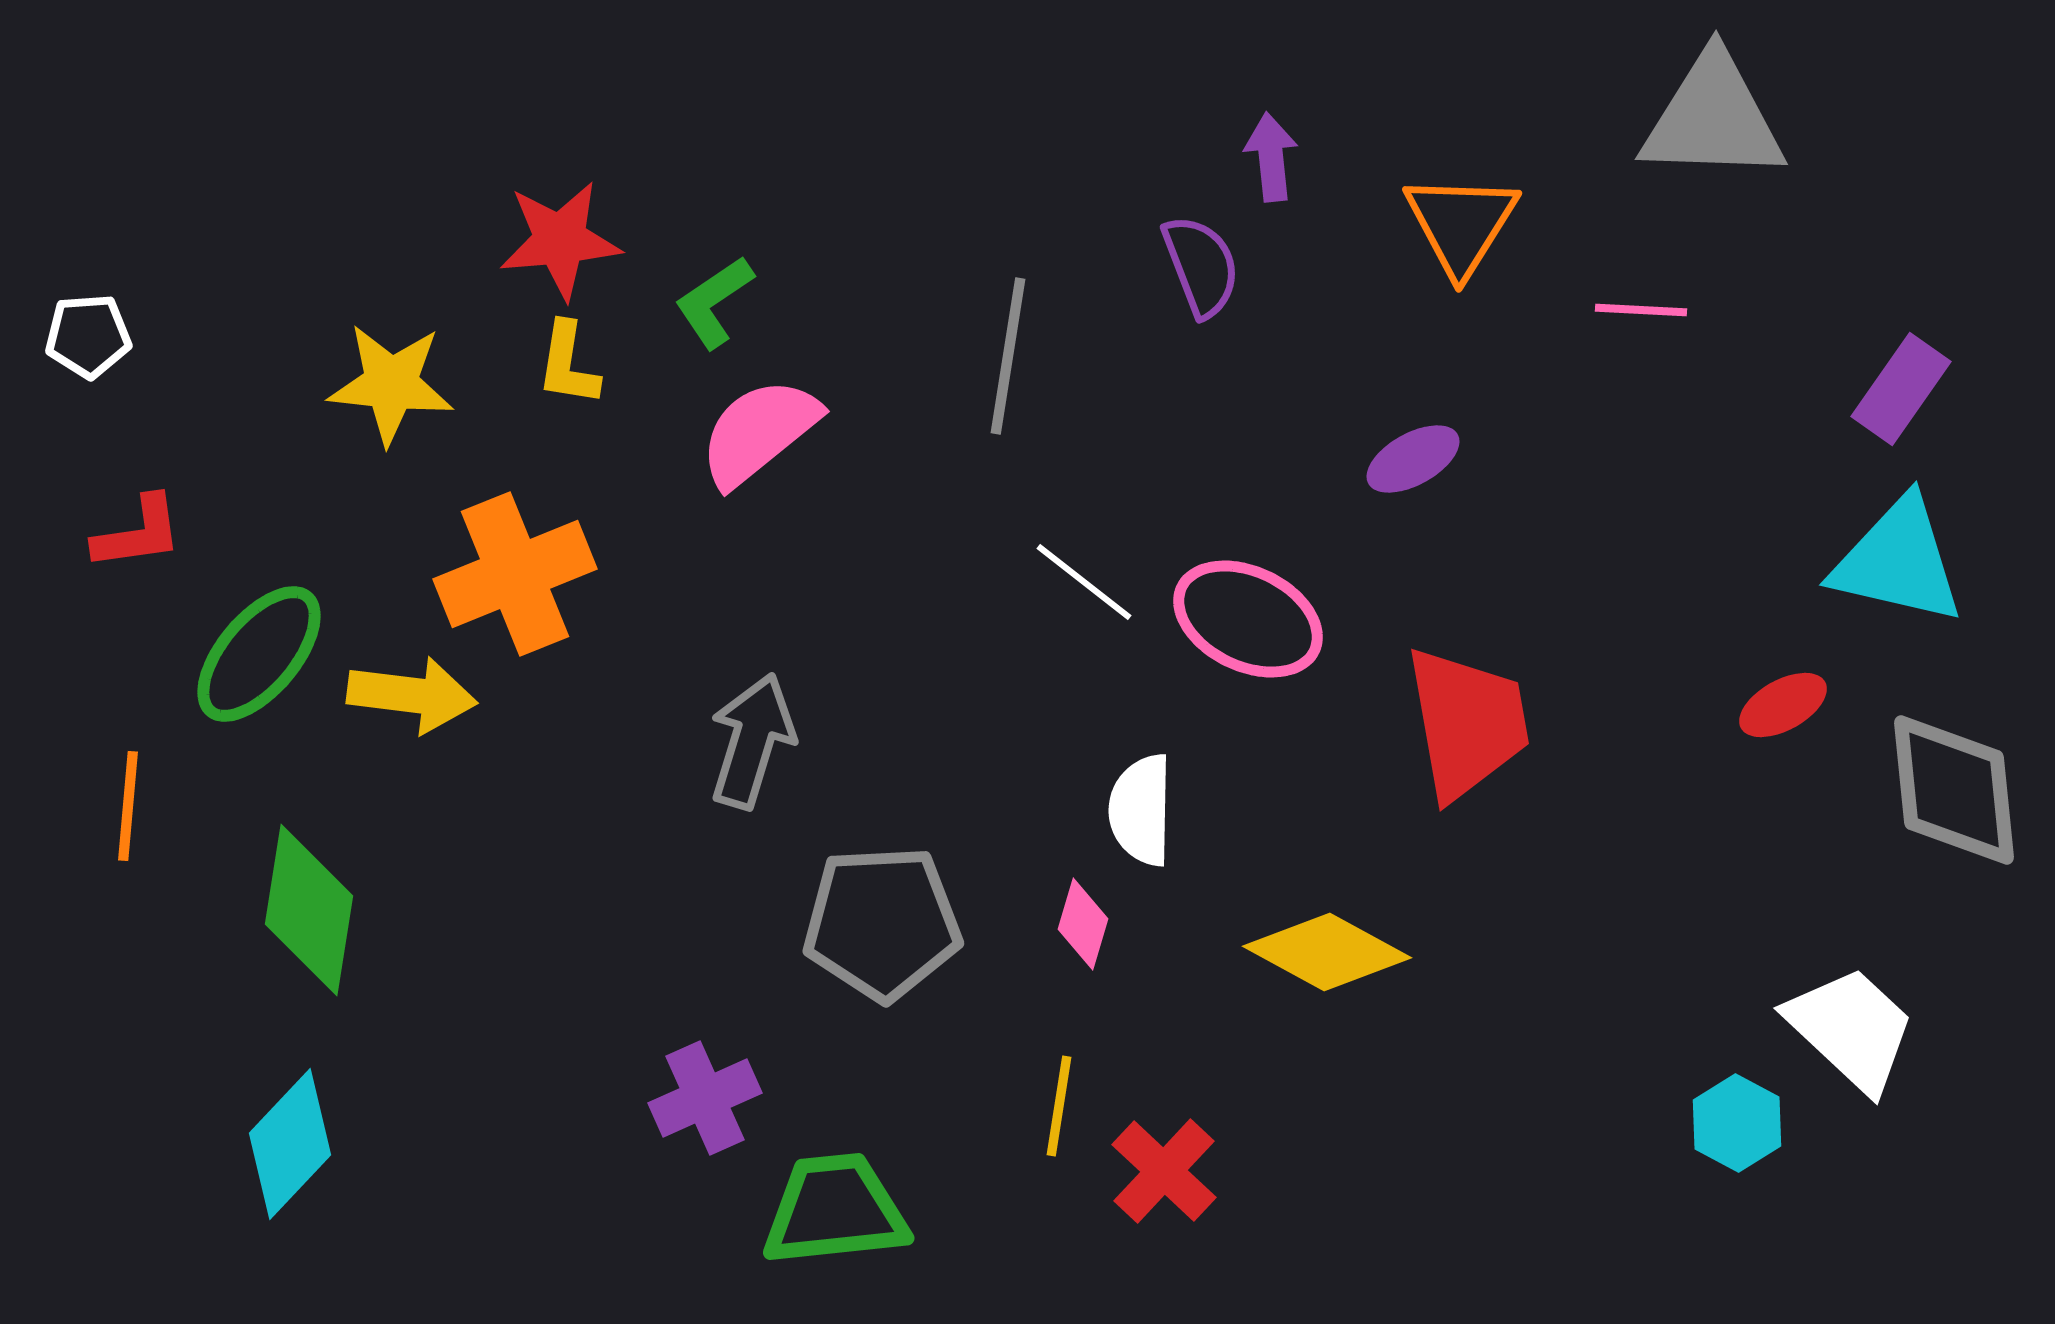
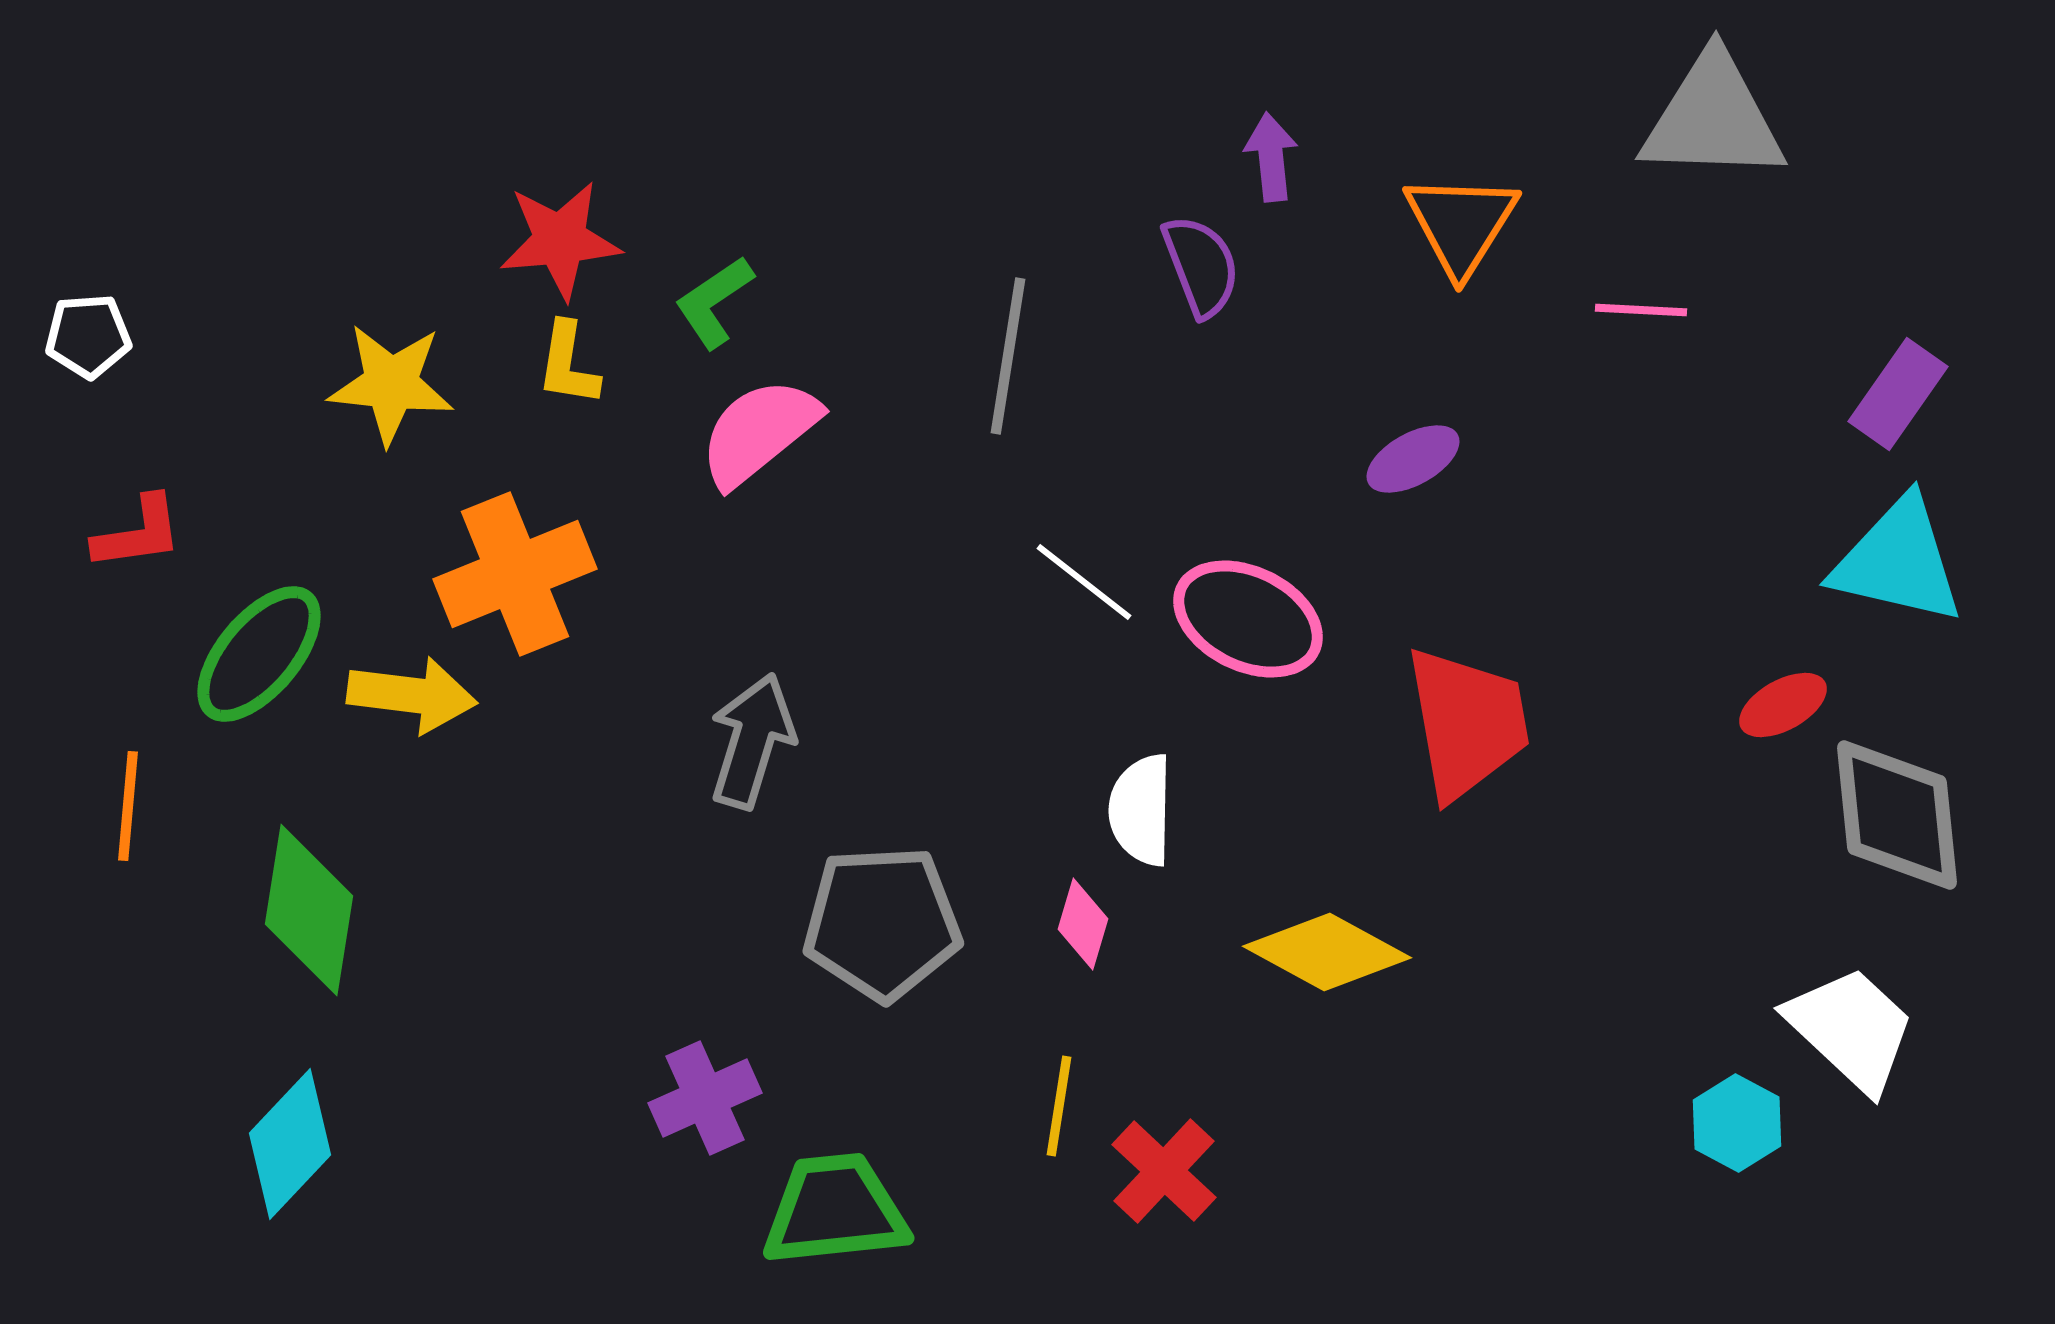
purple rectangle: moved 3 px left, 5 px down
gray diamond: moved 57 px left, 25 px down
